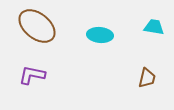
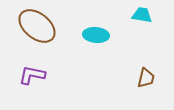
cyan trapezoid: moved 12 px left, 12 px up
cyan ellipse: moved 4 px left
brown trapezoid: moved 1 px left
